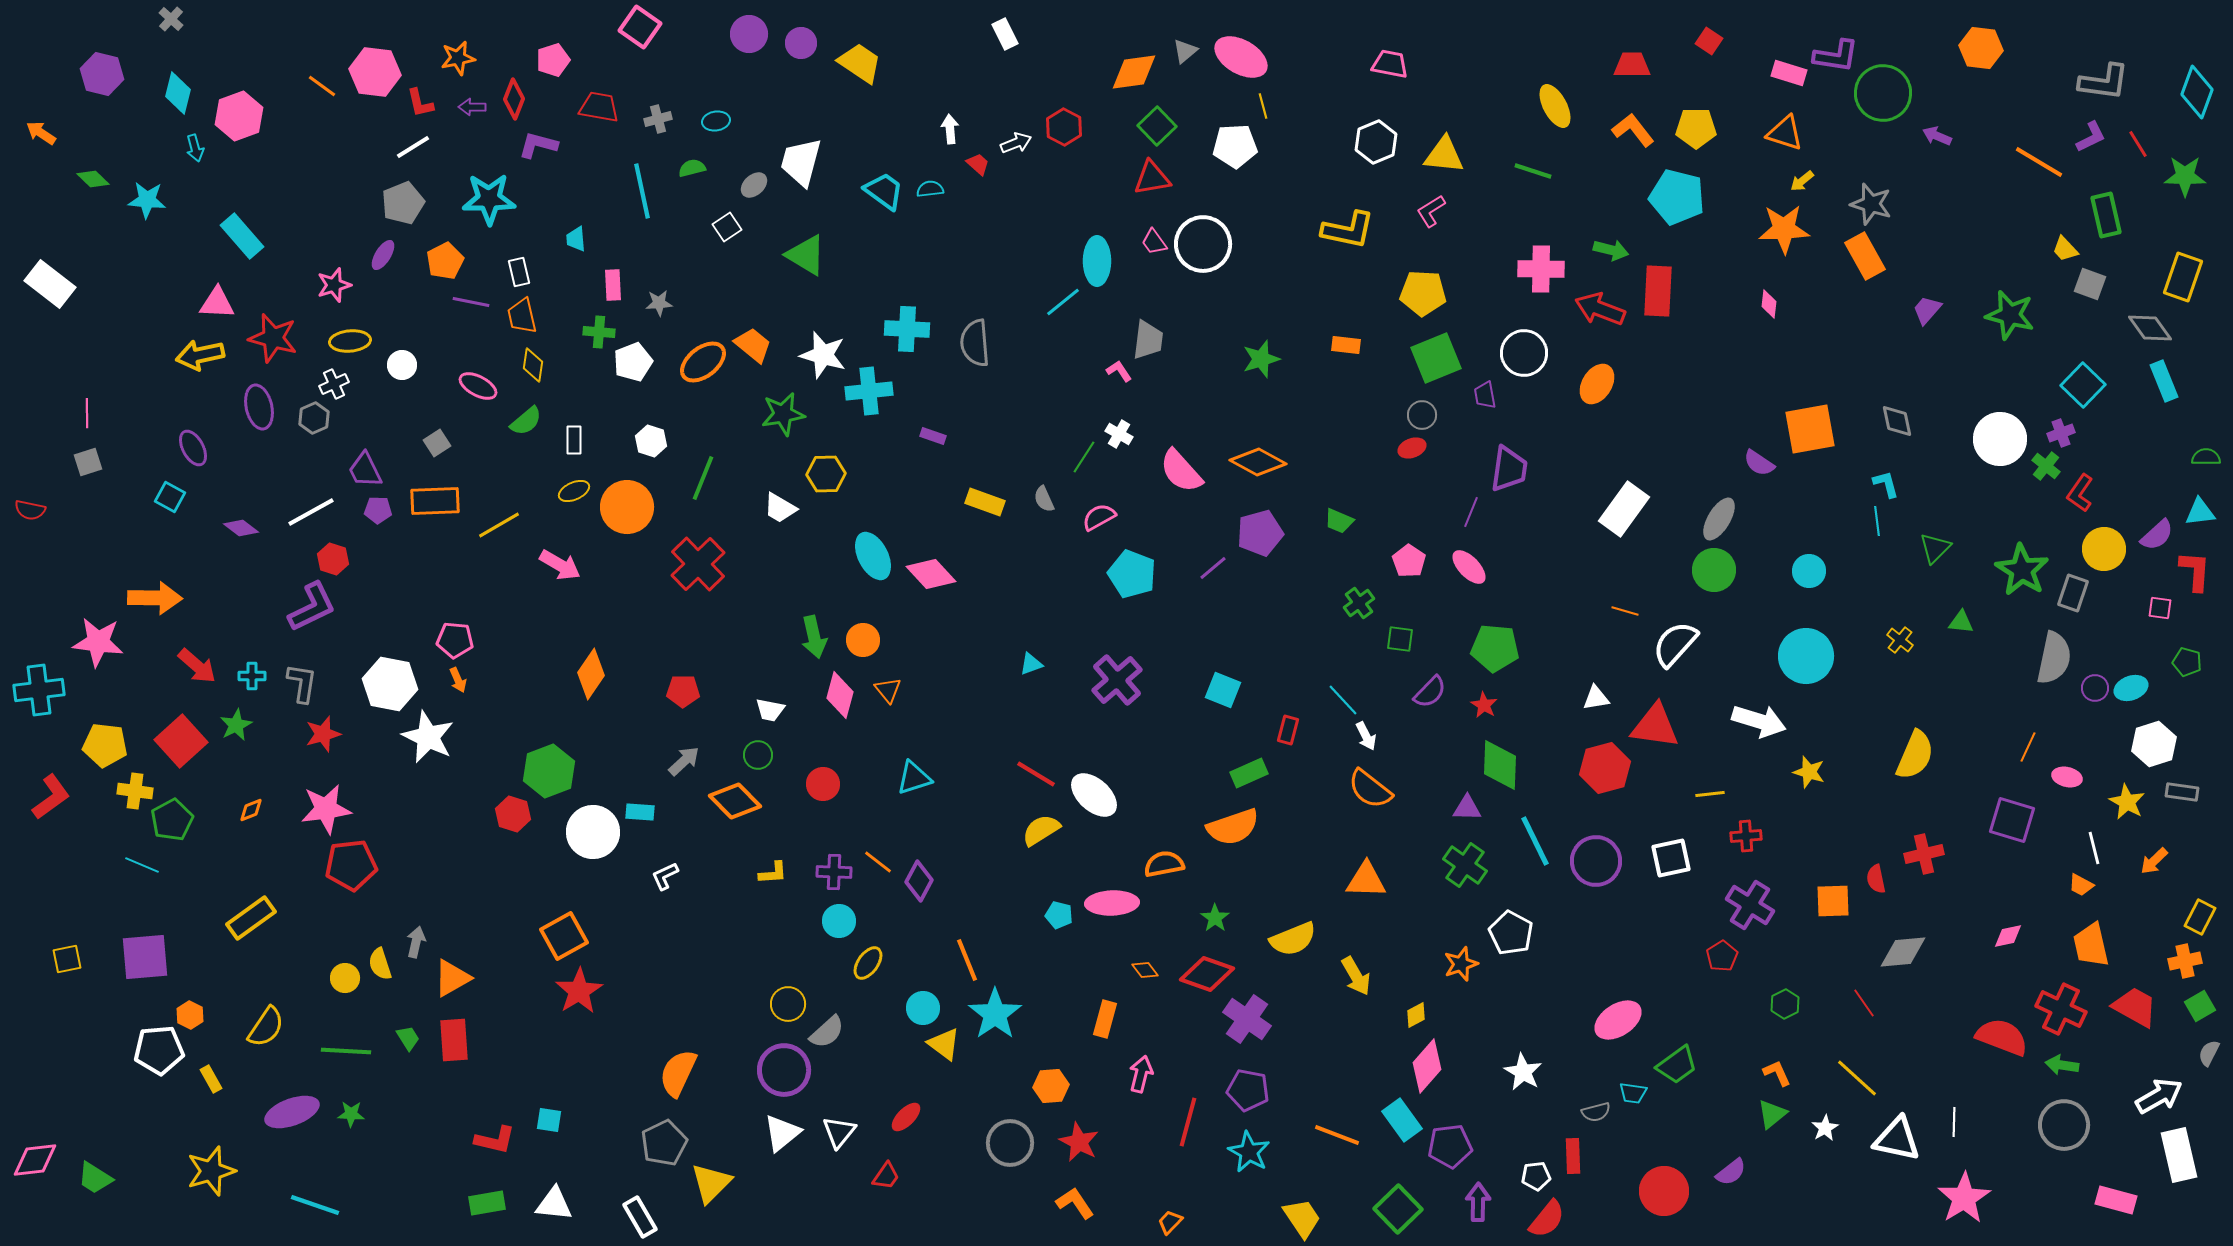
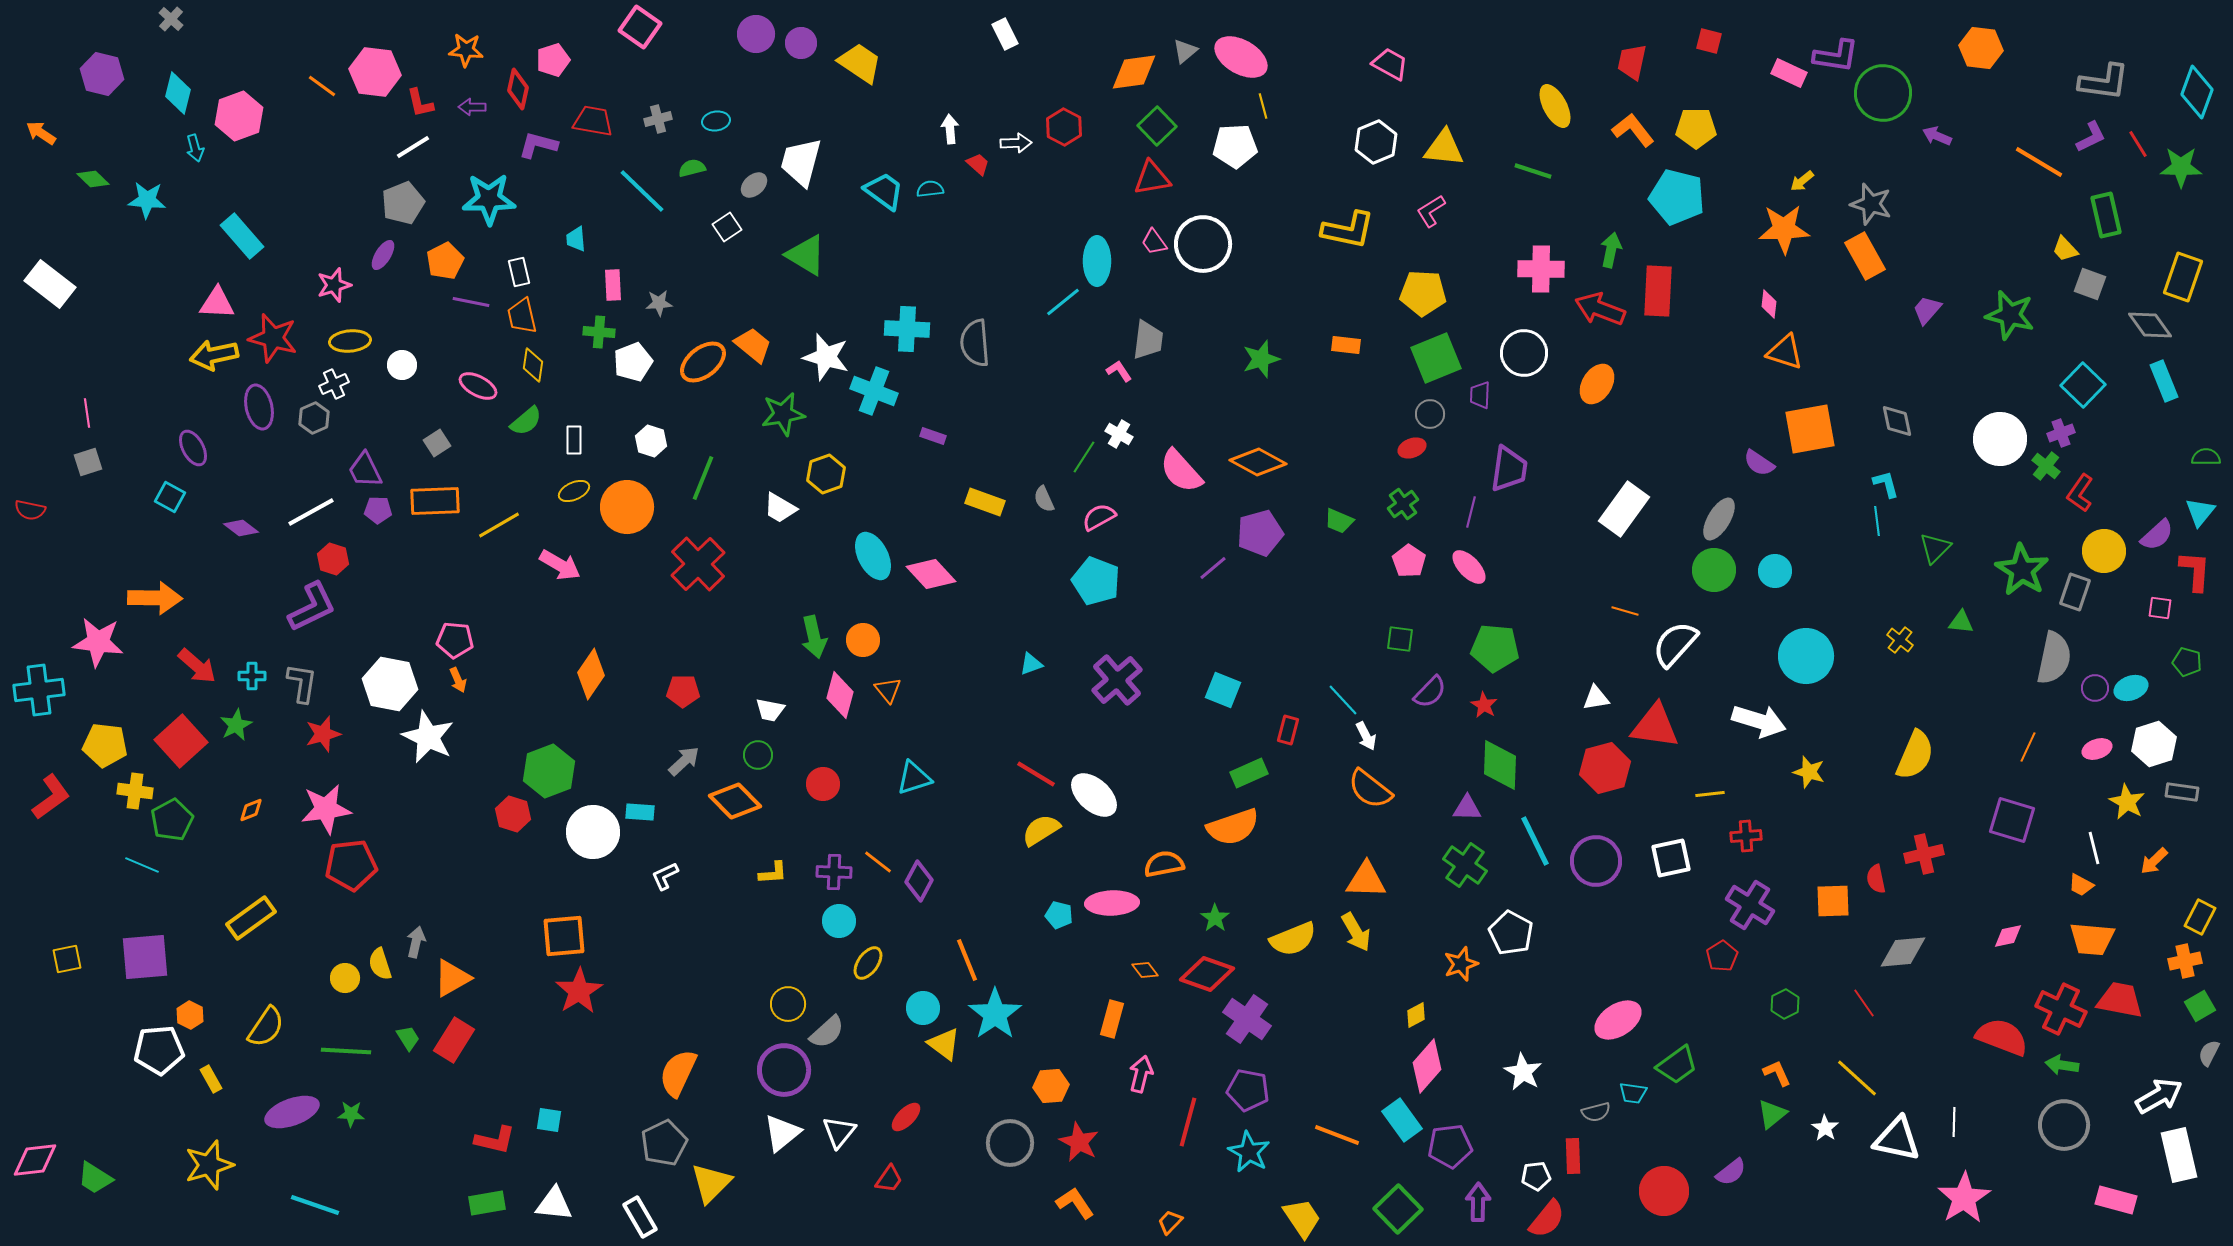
purple circle at (749, 34): moved 7 px right
red square at (1709, 41): rotated 20 degrees counterclockwise
orange star at (458, 58): moved 8 px right, 8 px up; rotated 16 degrees clockwise
pink trapezoid at (1390, 64): rotated 18 degrees clockwise
red trapezoid at (1632, 65): moved 3 px up; rotated 78 degrees counterclockwise
pink rectangle at (1789, 73): rotated 8 degrees clockwise
red diamond at (514, 99): moved 4 px right, 10 px up; rotated 9 degrees counterclockwise
red trapezoid at (599, 107): moved 6 px left, 14 px down
orange triangle at (1785, 133): moved 219 px down
white arrow at (1016, 143): rotated 20 degrees clockwise
yellow triangle at (1444, 155): moved 7 px up
green star at (2185, 176): moved 4 px left, 9 px up
cyan line at (642, 191): rotated 34 degrees counterclockwise
green arrow at (1611, 250): rotated 92 degrees counterclockwise
gray diamond at (2150, 328): moved 3 px up
yellow arrow at (200, 355): moved 14 px right
white star at (823, 355): moved 3 px right, 2 px down
cyan cross at (869, 391): moved 5 px right; rotated 27 degrees clockwise
purple trapezoid at (1485, 395): moved 5 px left; rotated 12 degrees clockwise
pink line at (87, 413): rotated 8 degrees counterclockwise
gray circle at (1422, 415): moved 8 px right, 1 px up
yellow hexagon at (826, 474): rotated 18 degrees counterclockwise
purple line at (1471, 512): rotated 8 degrees counterclockwise
cyan triangle at (2200, 512): rotated 44 degrees counterclockwise
yellow circle at (2104, 549): moved 2 px down
cyan circle at (1809, 571): moved 34 px left
cyan pentagon at (1132, 574): moved 36 px left, 7 px down
gray rectangle at (2073, 593): moved 2 px right, 1 px up
green cross at (1359, 603): moved 44 px right, 99 px up
pink ellipse at (2067, 777): moved 30 px right, 28 px up; rotated 32 degrees counterclockwise
orange square at (564, 936): rotated 24 degrees clockwise
orange trapezoid at (2091, 945): moved 1 px right, 6 px up; rotated 72 degrees counterclockwise
yellow arrow at (1356, 976): moved 44 px up
red trapezoid at (2135, 1007): moved 15 px left, 7 px up; rotated 18 degrees counterclockwise
orange rectangle at (1105, 1019): moved 7 px right
red rectangle at (454, 1040): rotated 36 degrees clockwise
white star at (1825, 1128): rotated 8 degrees counterclockwise
yellow star at (211, 1171): moved 2 px left, 6 px up
red trapezoid at (886, 1176): moved 3 px right, 3 px down
